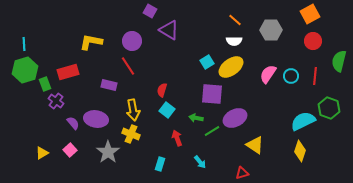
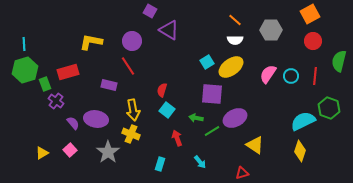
white semicircle at (234, 41): moved 1 px right, 1 px up
